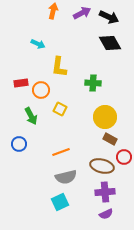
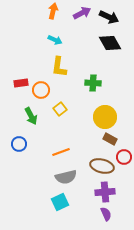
cyan arrow: moved 17 px right, 4 px up
yellow square: rotated 24 degrees clockwise
purple semicircle: rotated 88 degrees counterclockwise
